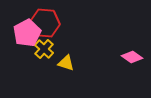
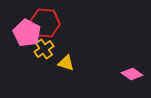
pink pentagon: rotated 16 degrees counterclockwise
yellow cross: rotated 12 degrees clockwise
pink diamond: moved 17 px down
